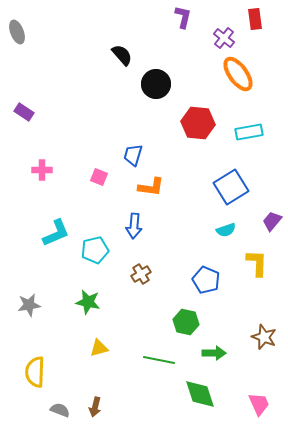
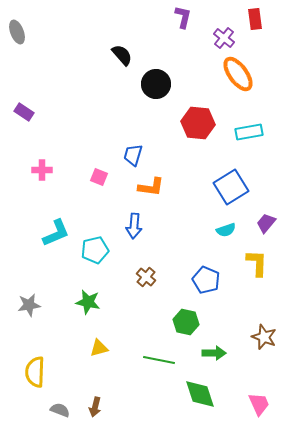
purple trapezoid: moved 6 px left, 2 px down
brown cross: moved 5 px right, 3 px down; rotated 18 degrees counterclockwise
